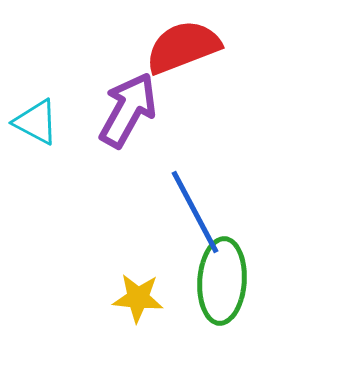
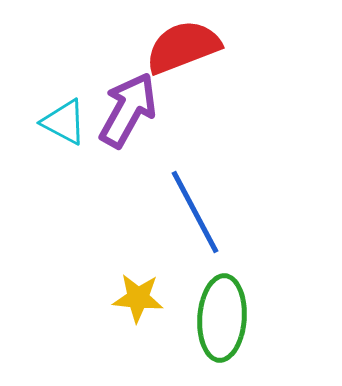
cyan triangle: moved 28 px right
green ellipse: moved 37 px down
